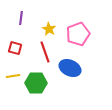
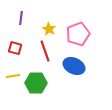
red line: moved 1 px up
blue ellipse: moved 4 px right, 2 px up
